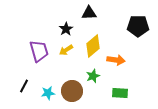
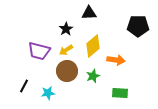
purple trapezoid: rotated 120 degrees clockwise
brown circle: moved 5 px left, 20 px up
